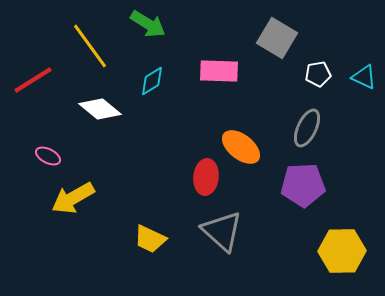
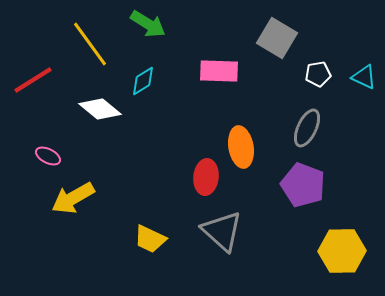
yellow line: moved 2 px up
cyan diamond: moved 9 px left
orange ellipse: rotated 42 degrees clockwise
purple pentagon: rotated 24 degrees clockwise
